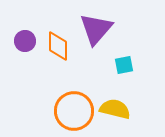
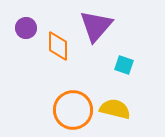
purple triangle: moved 3 px up
purple circle: moved 1 px right, 13 px up
cyan square: rotated 30 degrees clockwise
orange circle: moved 1 px left, 1 px up
